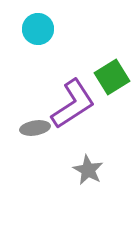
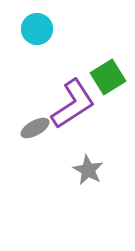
cyan circle: moved 1 px left
green square: moved 4 px left
gray ellipse: rotated 20 degrees counterclockwise
